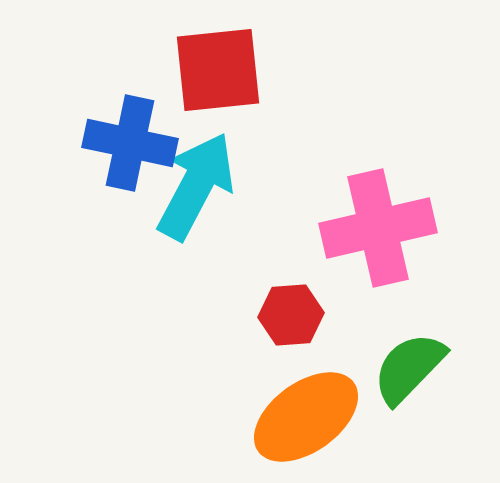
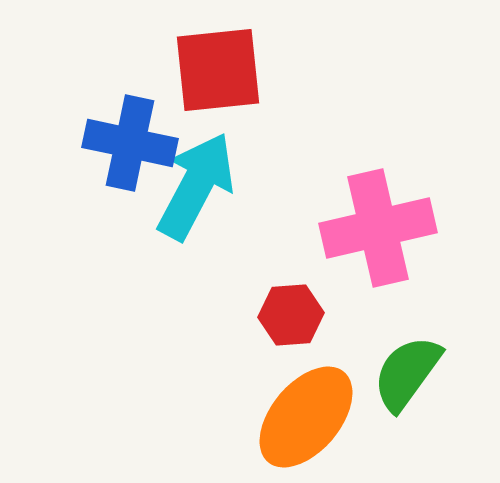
green semicircle: moved 2 px left, 5 px down; rotated 8 degrees counterclockwise
orange ellipse: rotated 14 degrees counterclockwise
